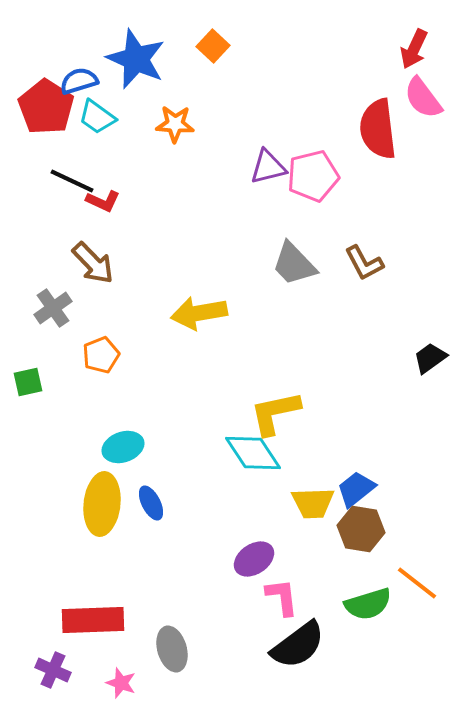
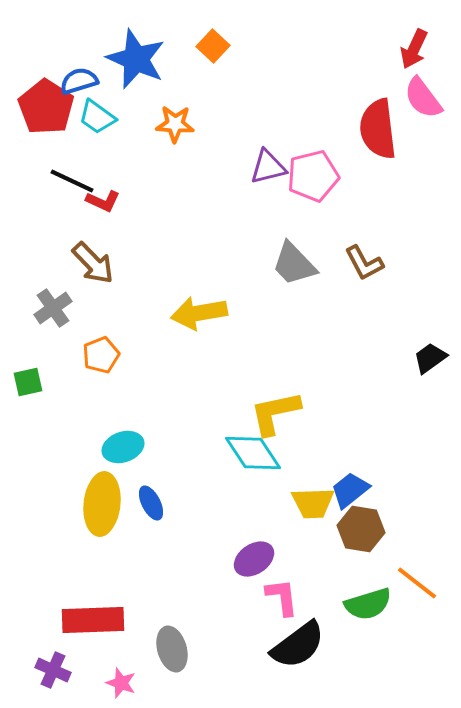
blue trapezoid: moved 6 px left, 1 px down
